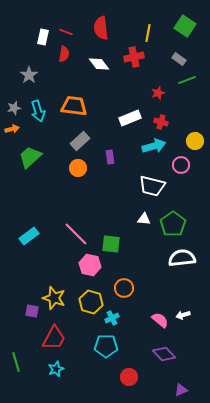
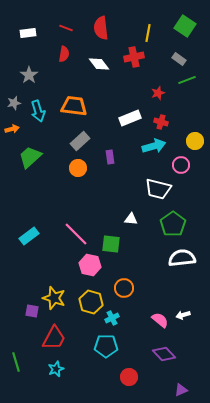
red line at (66, 32): moved 4 px up
white rectangle at (43, 37): moved 15 px left, 4 px up; rotated 70 degrees clockwise
gray star at (14, 108): moved 5 px up
white trapezoid at (152, 186): moved 6 px right, 3 px down
white triangle at (144, 219): moved 13 px left
